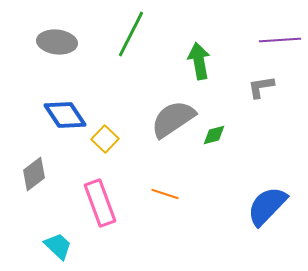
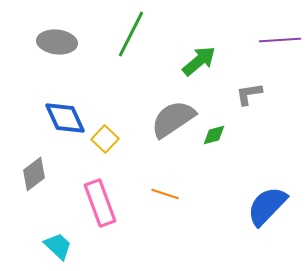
green arrow: rotated 60 degrees clockwise
gray L-shape: moved 12 px left, 7 px down
blue diamond: moved 3 px down; rotated 9 degrees clockwise
